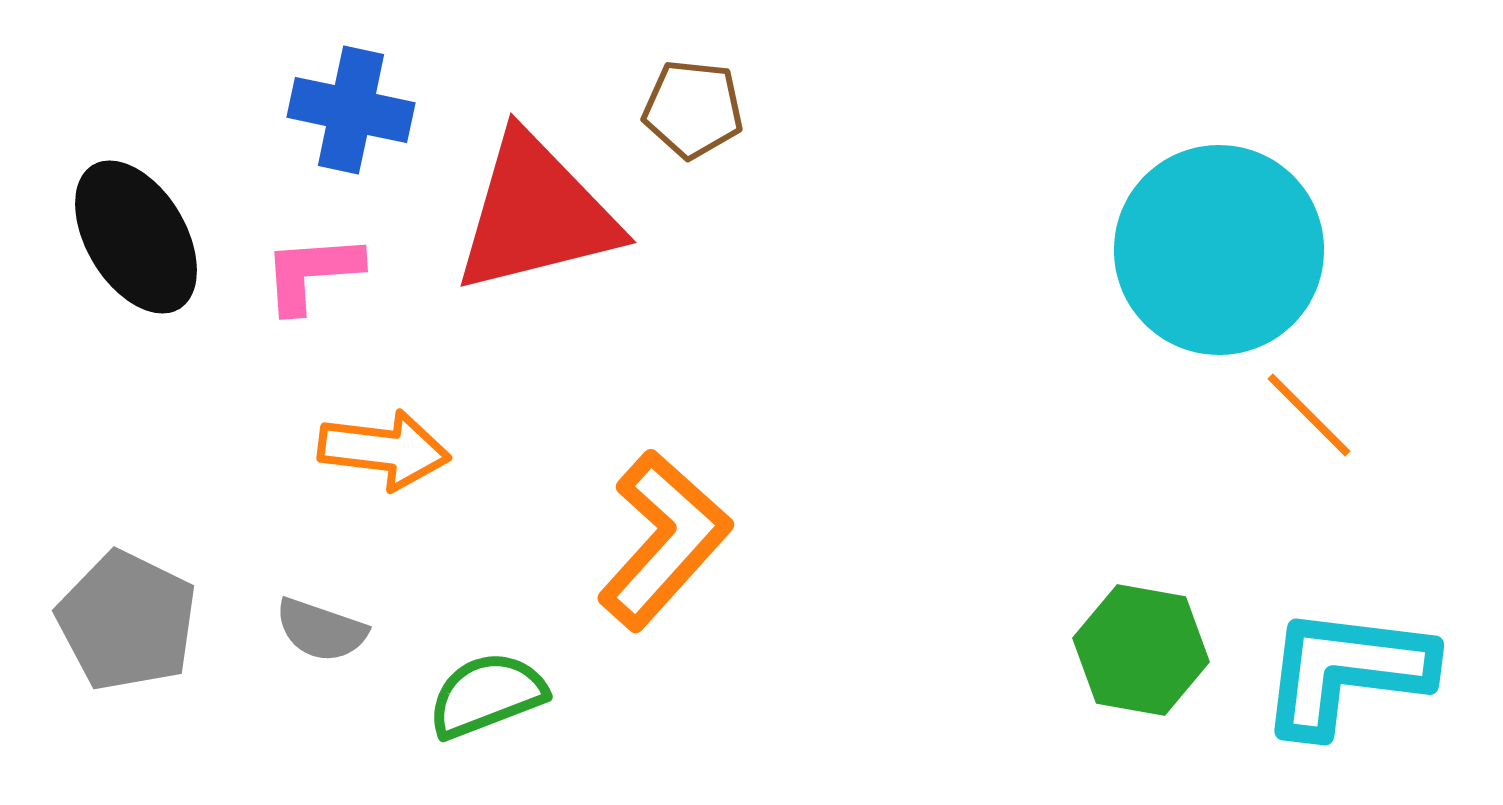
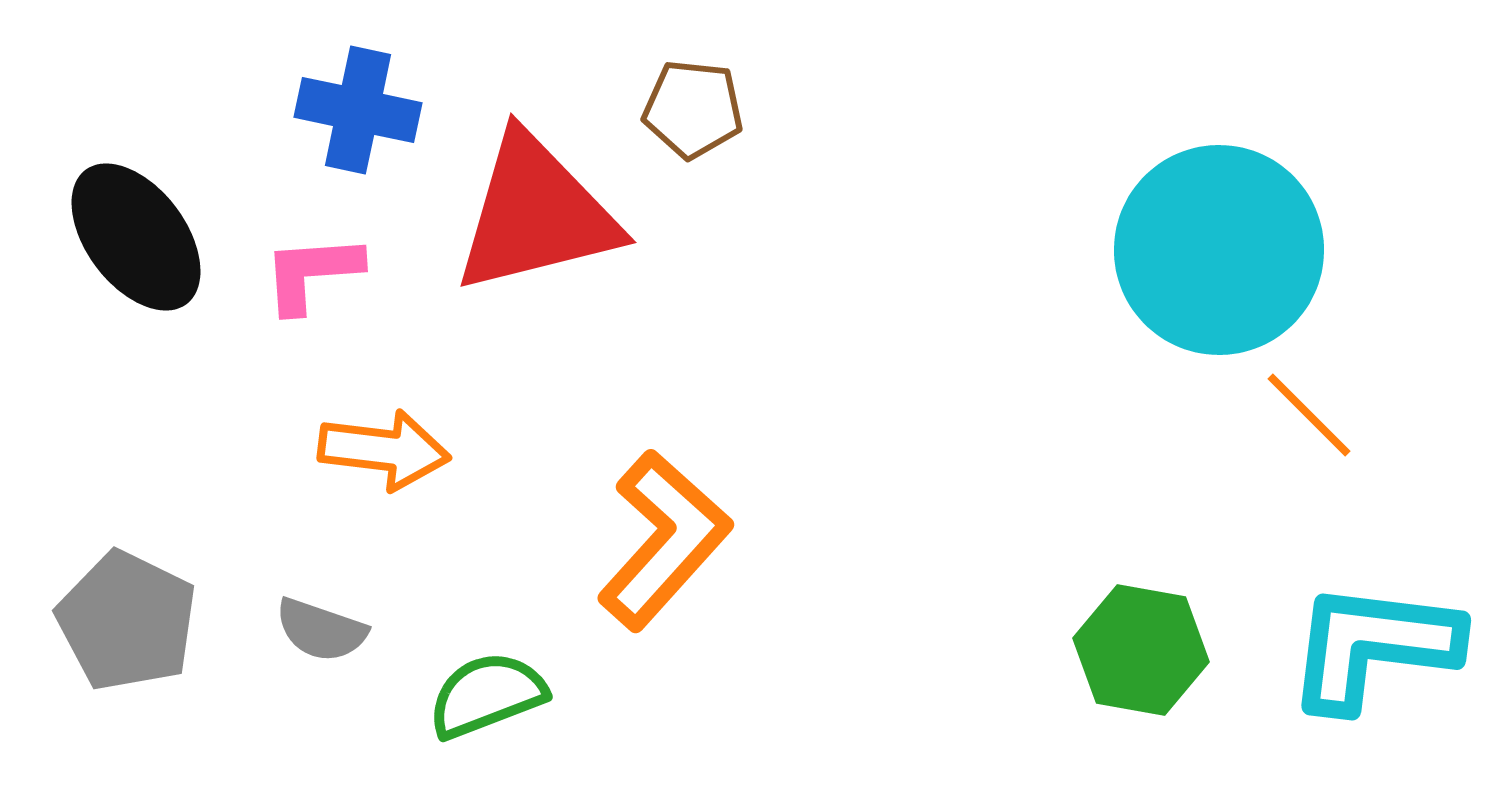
blue cross: moved 7 px right
black ellipse: rotated 6 degrees counterclockwise
cyan L-shape: moved 27 px right, 25 px up
